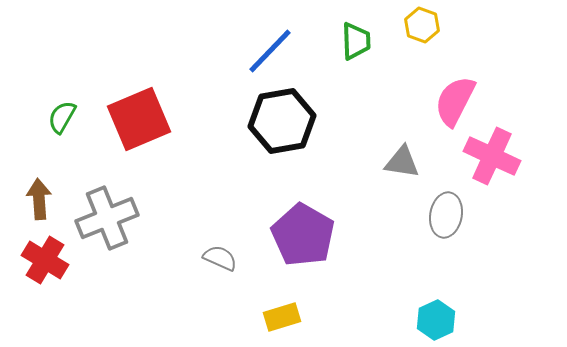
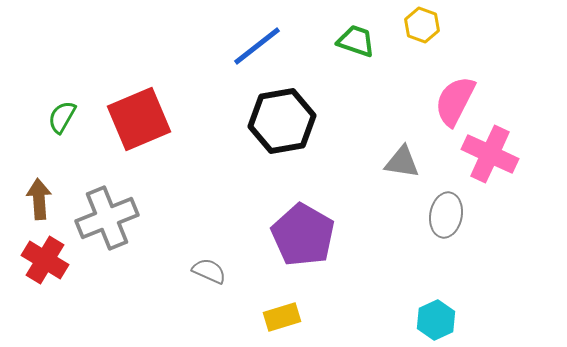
green trapezoid: rotated 69 degrees counterclockwise
blue line: moved 13 px left, 5 px up; rotated 8 degrees clockwise
pink cross: moved 2 px left, 2 px up
gray semicircle: moved 11 px left, 13 px down
